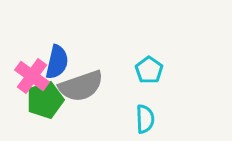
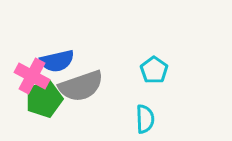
blue semicircle: moved 1 px up; rotated 64 degrees clockwise
cyan pentagon: moved 5 px right
pink cross: rotated 8 degrees counterclockwise
green pentagon: moved 1 px left, 1 px up
